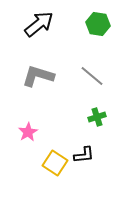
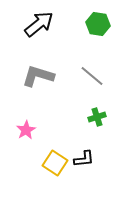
pink star: moved 2 px left, 2 px up
black L-shape: moved 4 px down
